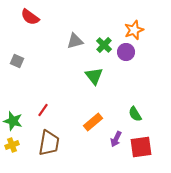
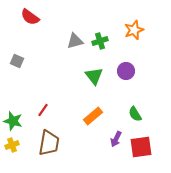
green cross: moved 4 px left, 4 px up; rotated 28 degrees clockwise
purple circle: moved 19 px down
orange rectangle: moved 6 px up
